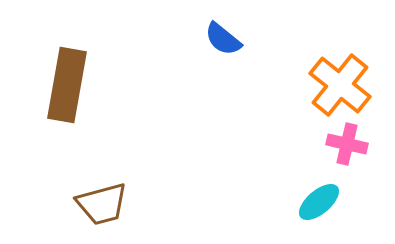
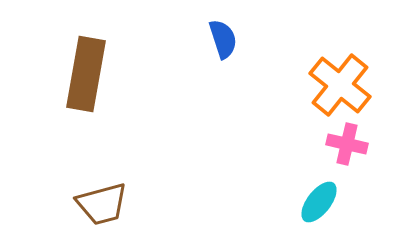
blue semicircle: rotated 147 degrees counterclockwise
brown rectangle: moved 19 px right, 11 px up
cyan ellipse: rotated 12 degrees counterclockwise
